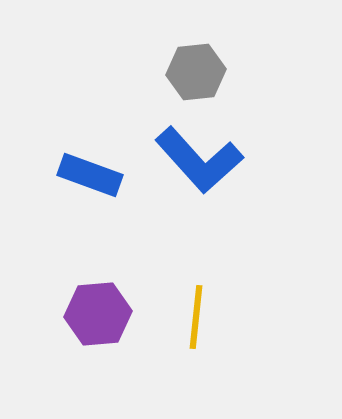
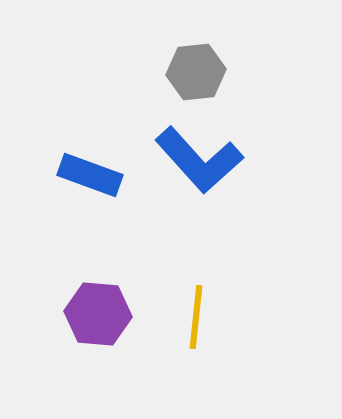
purple hexagon: rotated 10 degrees clockwise
